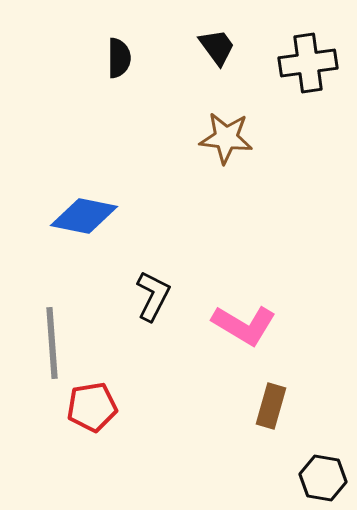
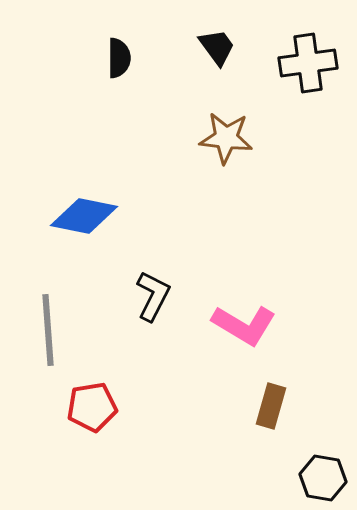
gray line: moved 4 px left, 13 px up
